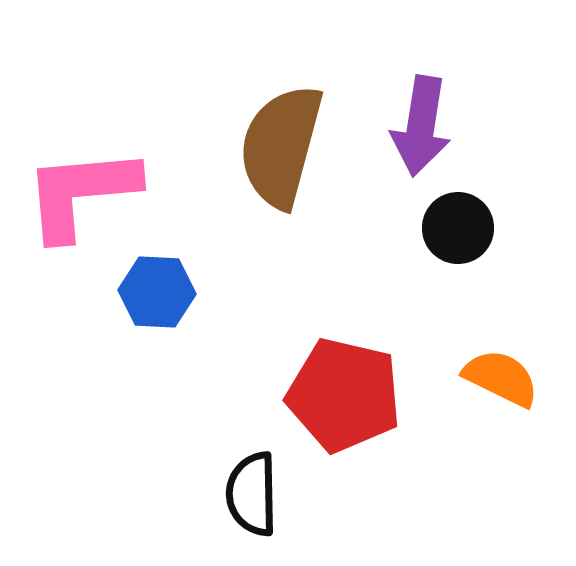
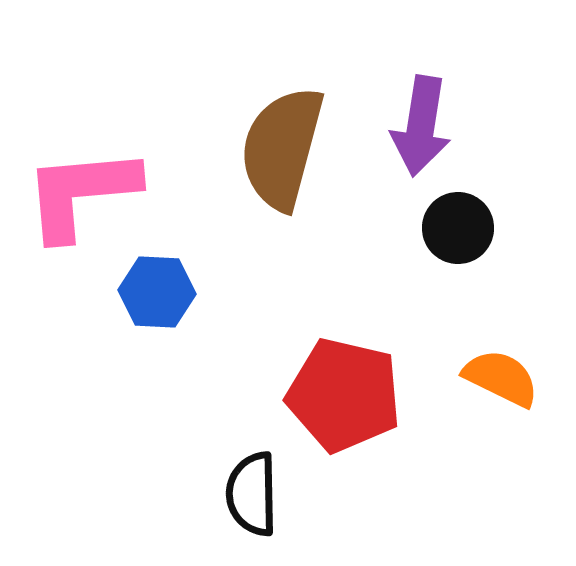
brown semicircle: moved 1 px right, 2 px down
